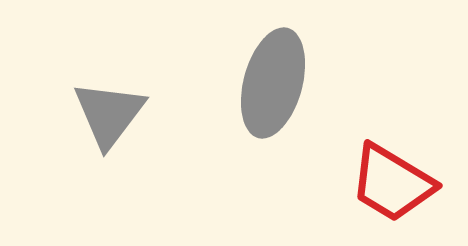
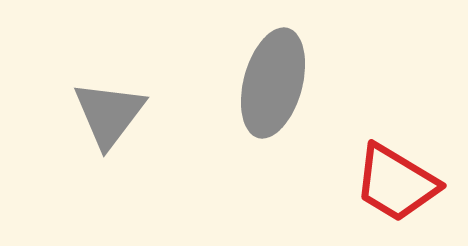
red trapezoid: moved 4 px right
